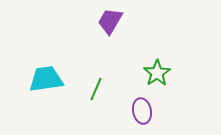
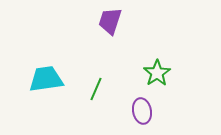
purple trapezoid: rotated 12 degrees counterclockwise
